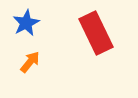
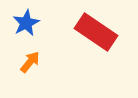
red rectangle: moved 1 px up; rotated 30 degrees counterclockwise
